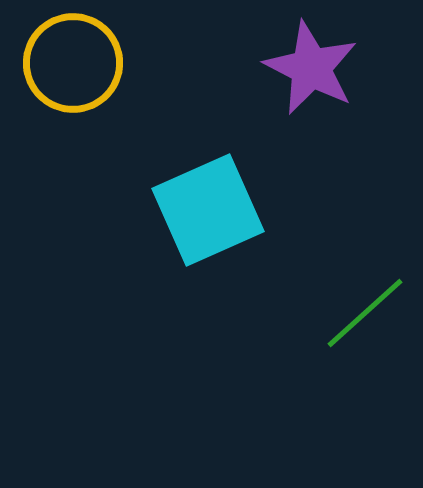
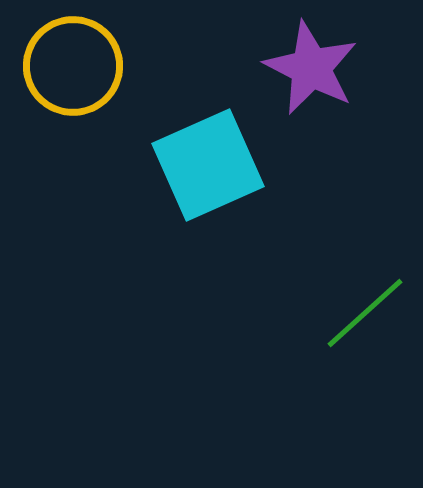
yellow circle: moved 3 px down
cyan square: moved 45 px up
